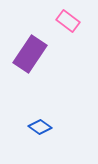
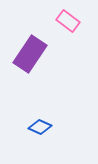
blue diamond: rotated 10 degrees counterclockwise
